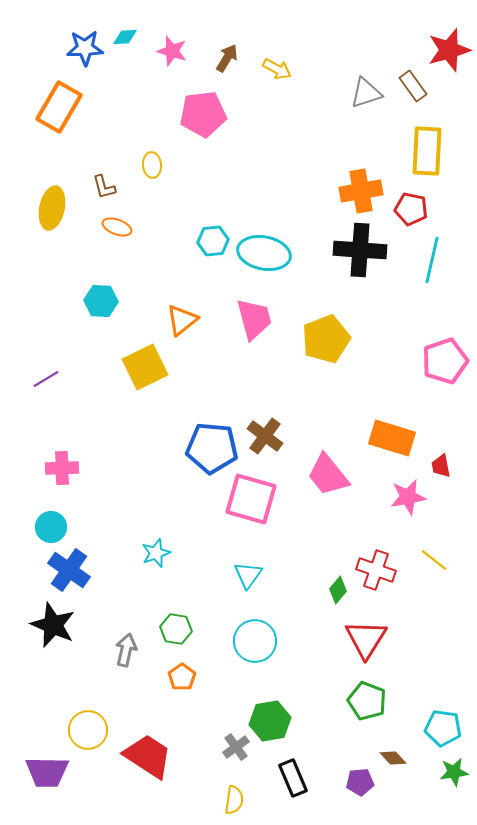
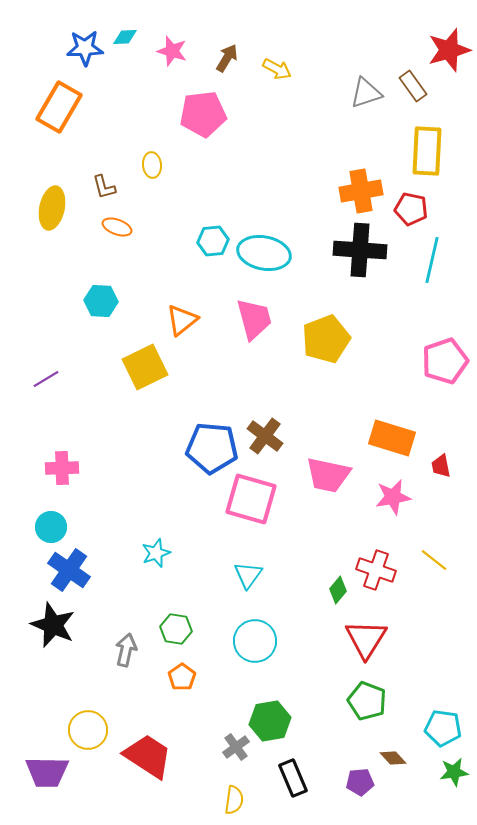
pink trapezoid at (328, 475): rotated 39 degrees counterclockwise
pink star at (408, 497): moved 15 px left
